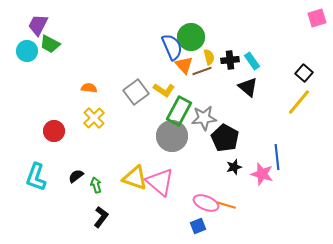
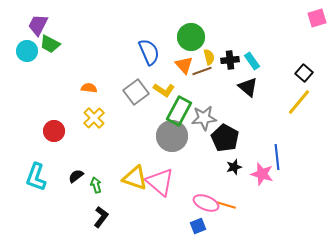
blue semicircle: moved 23 px left, 5 px down
